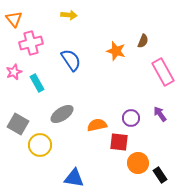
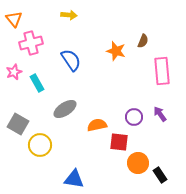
pink rectangle: moved 1 px left, 1 px up; rotated 24 degrees clockwise
gray ellipse: moved 3 px right, 5 px up
purple circle: moved 3 px right, 1 px up
blue triangle: moved 1 px down
